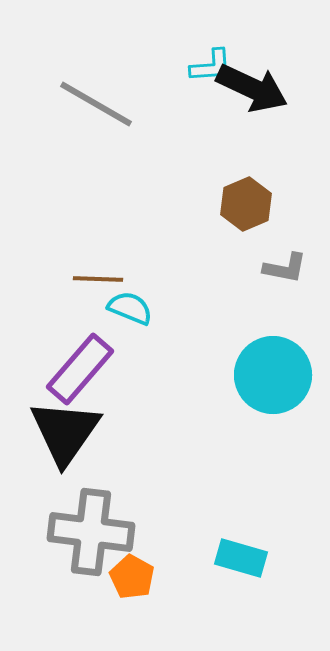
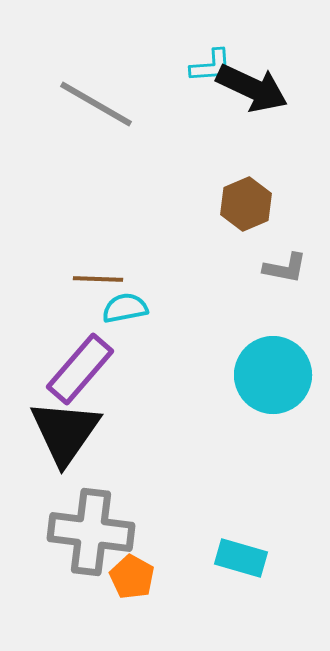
cyan semicircle: moved 5 px left; rotated 33 degrees counterclockwise
